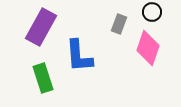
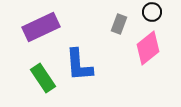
purple rectangle: rotated 36 degrees clockwise
pink diamond: rotated 32 degrees clockwise
blue L-shape: moved 9 px down
green rectangle: rotated 16 degrees counterclockwise
